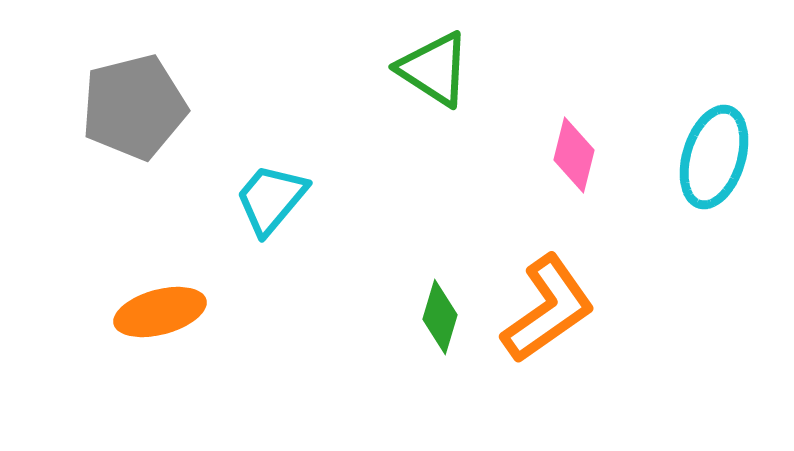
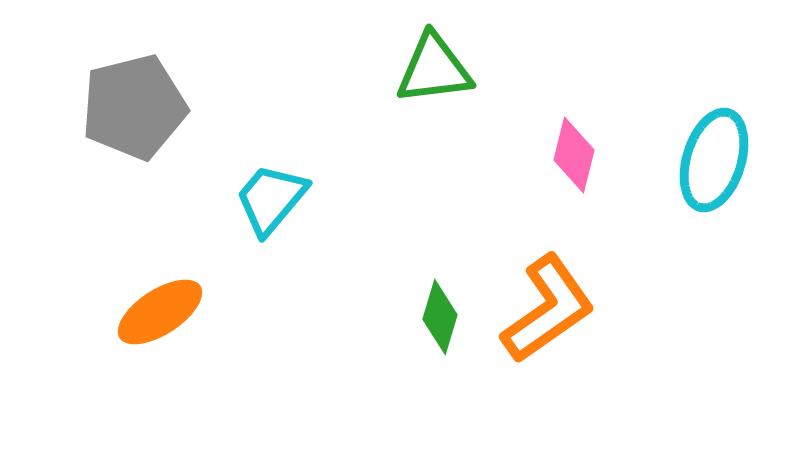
green triangle: rotated 40 degrees counterclockwise
cyan ellipse: moved 3 px down
orange ellipse: rotated 18 degrees counterclockwise
